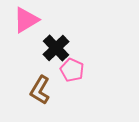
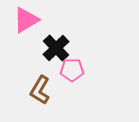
pink pentagon: rotated 25 degrees counterclockwise
